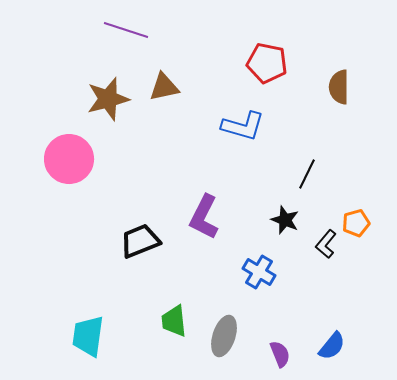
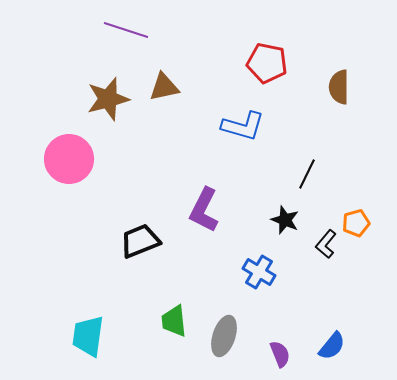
purple L-shape: moved 7 px up
